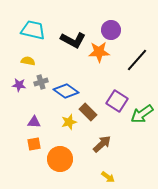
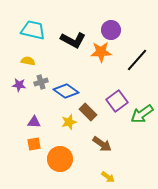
orange star: moved 2 px right
purple square: rotated 20 degrees clockwise
brown arrow: rotated 78 degrees clockwise
